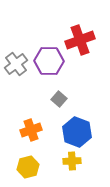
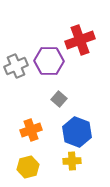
gray cross: moved 2 px down; rotated 15 degrees clockwise
